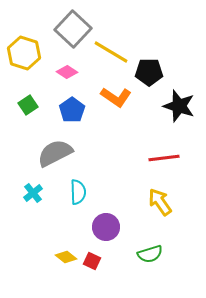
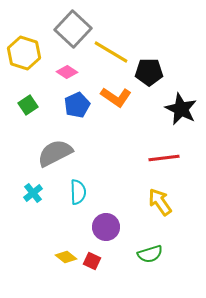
black star: moved 2 px right, 3 px down; rotated 8 degrees clockwise
blue pentagon: moved 5 px right, 5 px up; rotated 10 degrees clockwise
